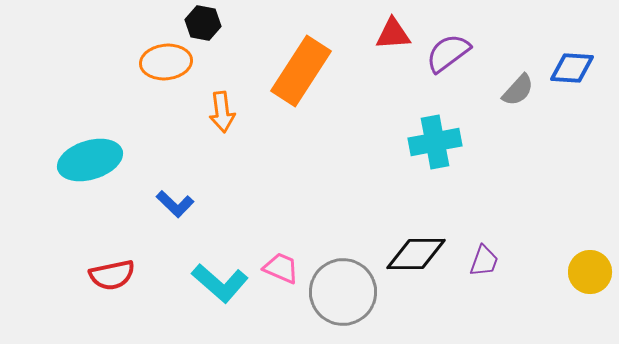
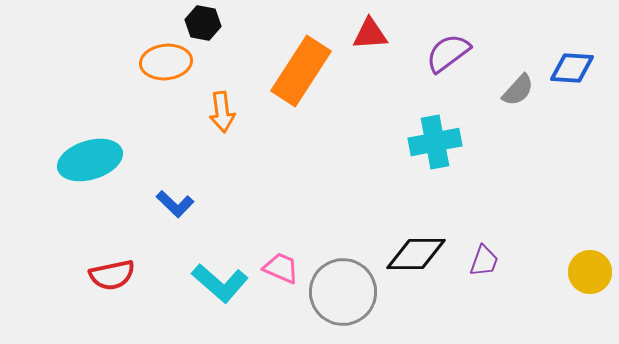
red triangle: moved 23 px left
